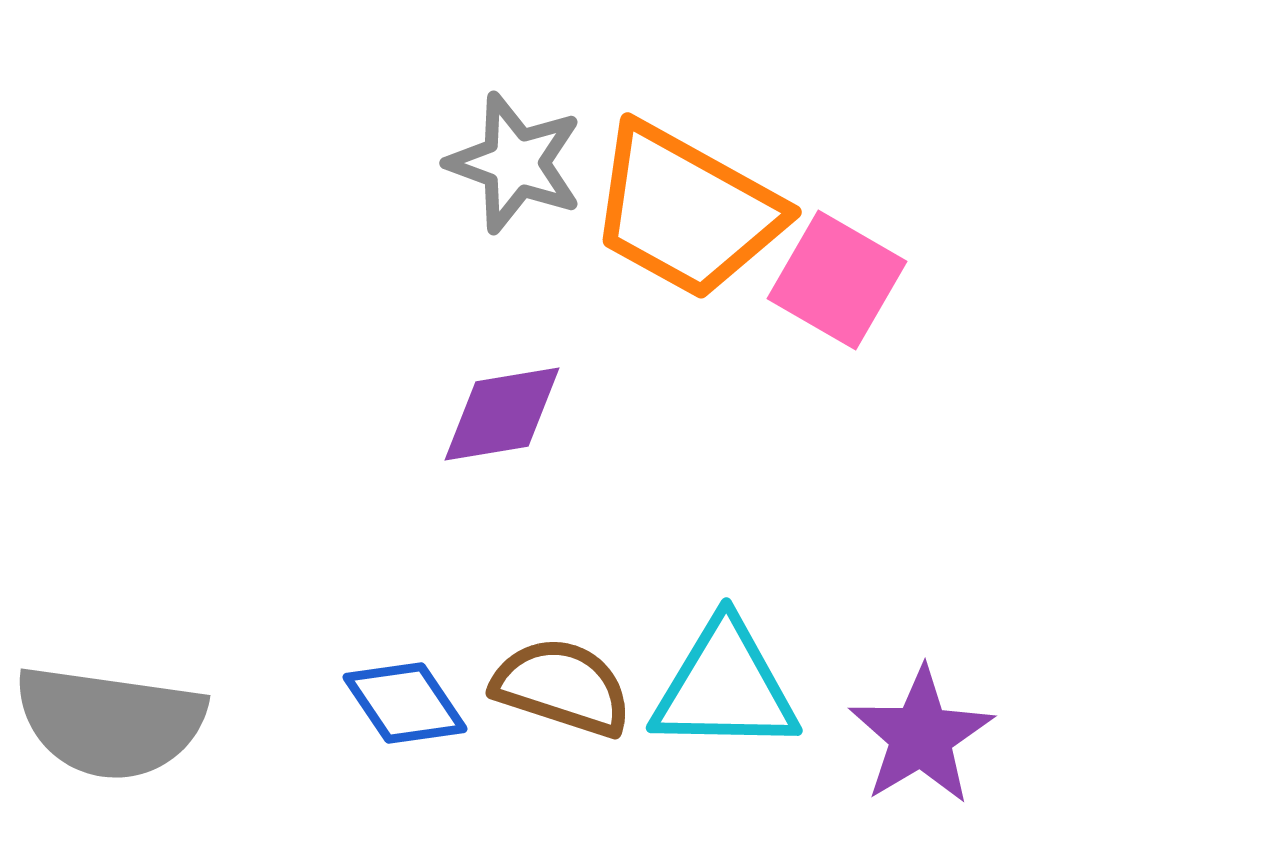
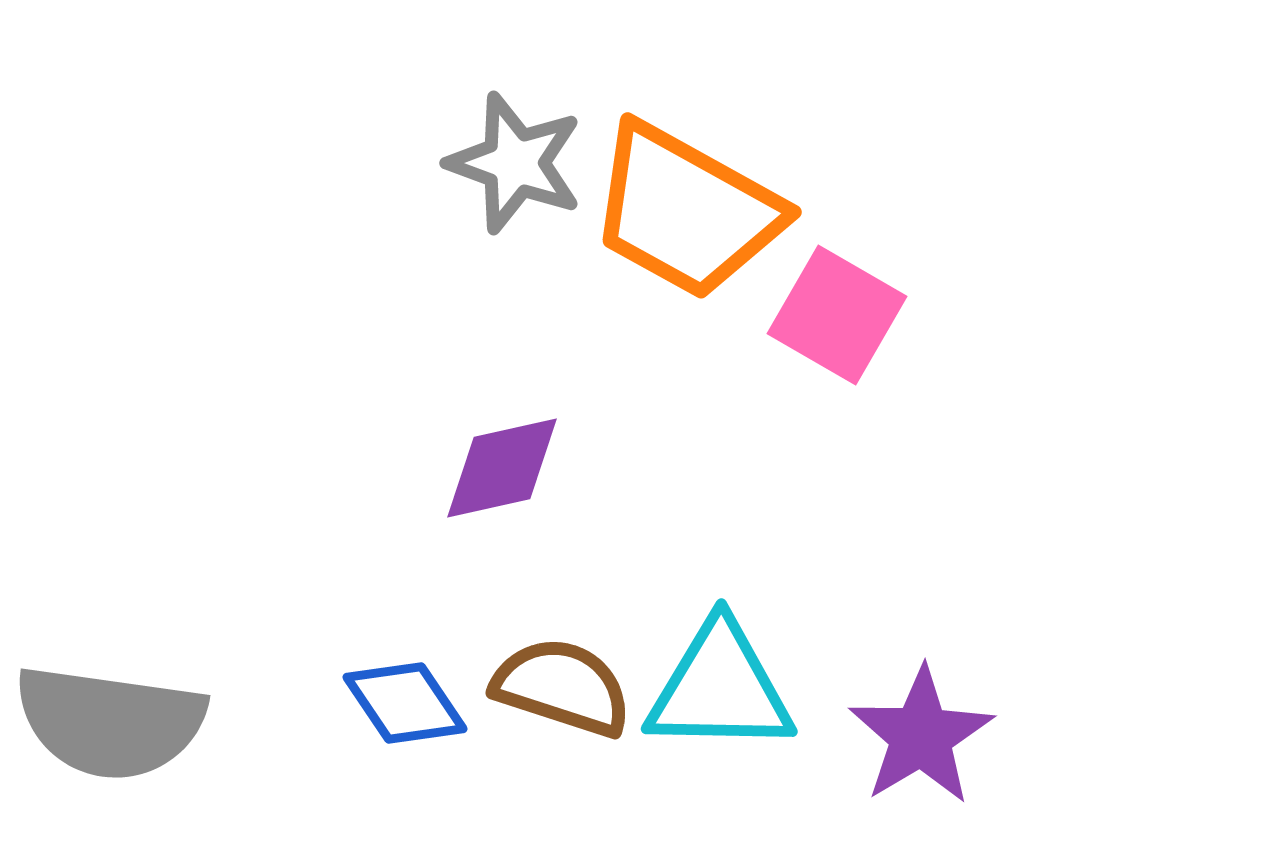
pink square: moved 35 px down
purple diamond: moved 54 px down; rotated 3 degrees counterclockwise
cyan triangle: moved 5 px left, 1 px down
